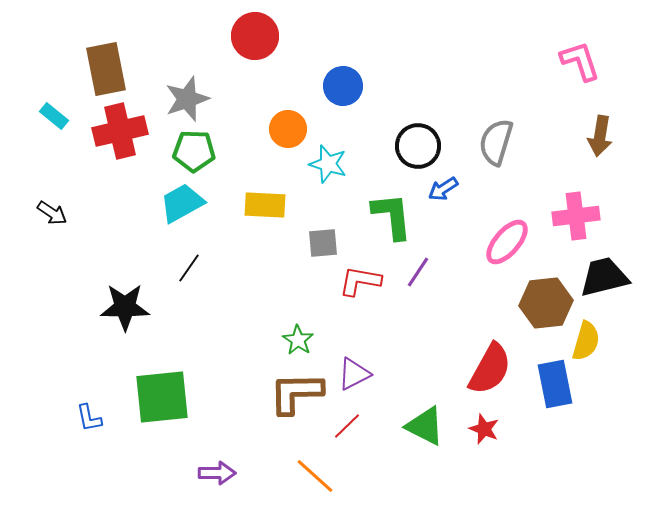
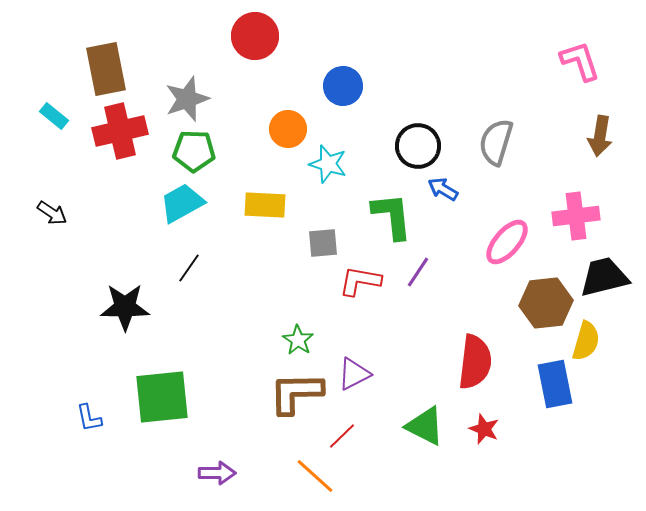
blue arrow: rotated 64 degrees clockwise
red semicircle: moved 15 px left, 7 px up; rotated 22 degrees counterclockwise
red line: moved 5 px left, 10 px down
